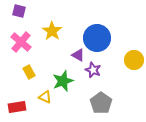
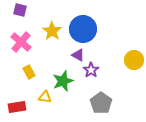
purple square: moved 1 px right, 1 px up
blue circle: moved 14 px left, 9 px up
purple star: moved 2 px left; rotated 14 degrees clockwise
yellow triangle: rotated 16 degrees counterclockwise
